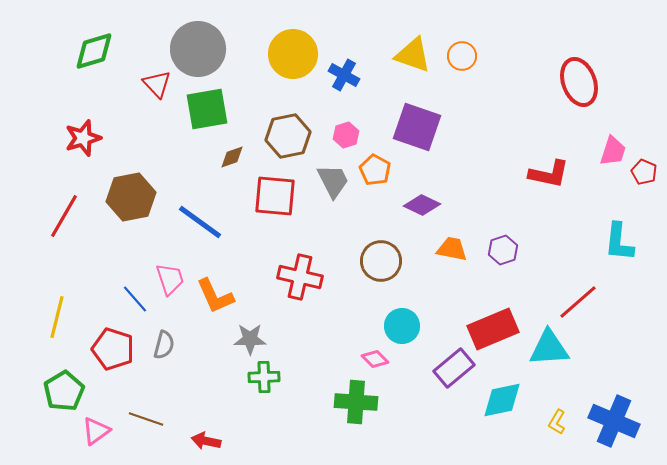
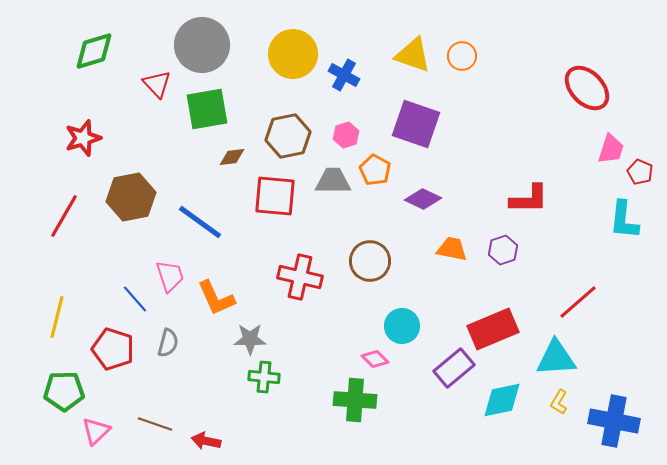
gray circle at (198, 49): moved 4 px right, 4 px up
red ellipse at (579, 82): moved 8 px right, 6 px down; rotated 24 degrees counterclockwise
purple square at (417, 127): moved 1 px left, 3 px up
pink trapezoid at (613, 151): moved 2 px left, 2 px up
brown diamond at (232, 157): rotated 12 degrees clockwise
red pentagon at (644, 172): moved 4 px left
red L-shape at (549, 174): moved 20 px left, 25 px down; rotated 12 degrees counterclockwise
gray trapezoid at (333, 181): rotated 63 degrees counterclockwise
purple diamond at (422, 205): moved 1 px right, 6 px up
cyan L-shape at (619, 242): moved 5 px right, 22 px up
brown circle at (381, 261): moved 11 px left
pink trapezoid at (170, 279): moved 3 px up
orange L-shape at (215, 296): moved 1 px right, 2 px down
gray semicircle at (164, 345): moved 4 px right, 2 px up
cyan triangle at (549, 348): moved 7 px right, 10 px down
green cross at (264, 377): rotated 8 degrees clockwise
green pentagon at (64, 391): rotated 30 degrees clockwise
green cross at (356, 402): moved 1 px left, 2 px up
brown line at (146, 419): moved 9 px right, 5 px down
blue cross at (614, 421): rotated 12 degrees counterclockwise
yellow L-shape at (557, 422): moved 2 px right, 20 px up
pink triangle at (96, 431): rotated 8 degrees counterclockwise
